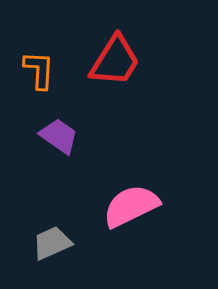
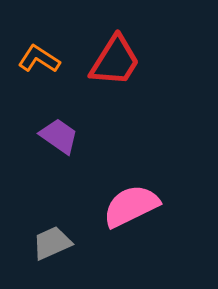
orange L-shape: moved 11 px up; rotated 60 degrees counterclockwise
